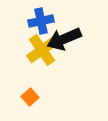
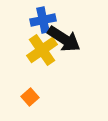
blue cross: moved 2 px right, 1 px up
black arrow: rotated 124 degrees counterclockwise
